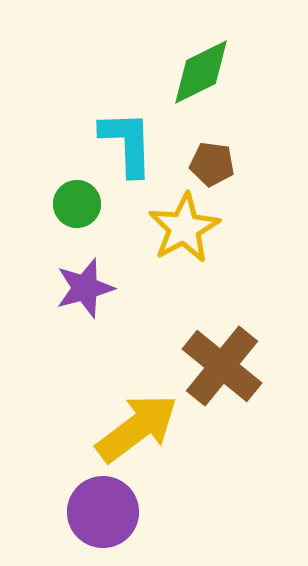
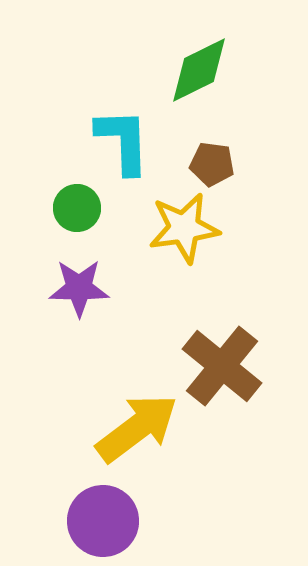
green diamond: moved 2 px left, 2 px up
cyan L-shape: moved 4 px left, 2 px up
green circle: moved 4 px down
yellow star: rotated 20 degrees clockwise
purple star: moved 6 px left; rotated 16 degrees clockwise
purple circle: moved 9 px down
